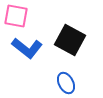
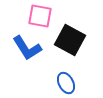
pink square: moved 24 px right
blue L-shape: rotated 20 degrees clockwise
